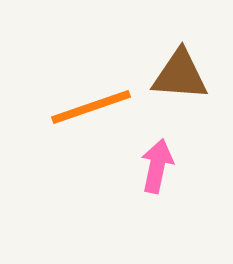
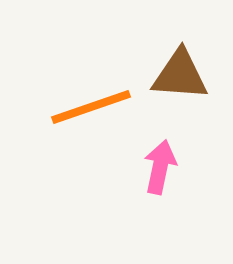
pink arrow: moved 3 px right, 1 px down
